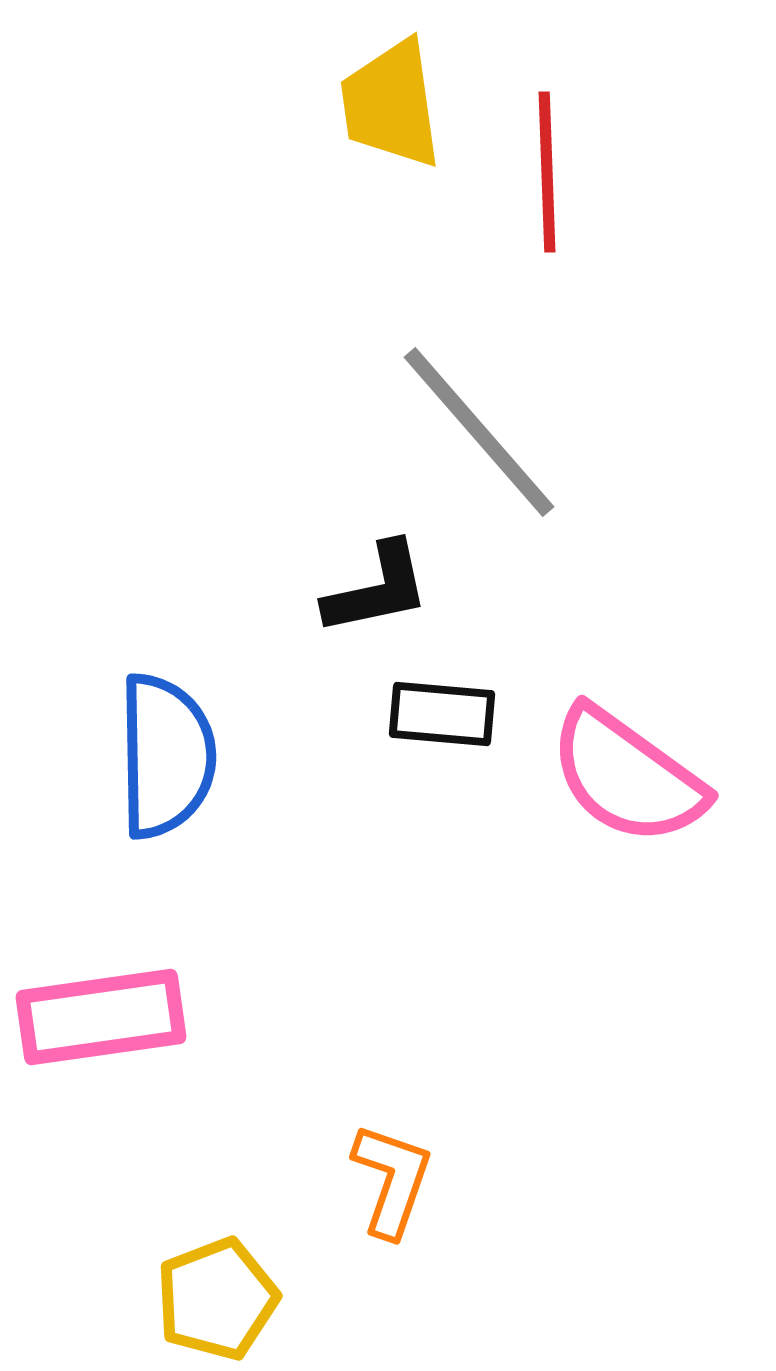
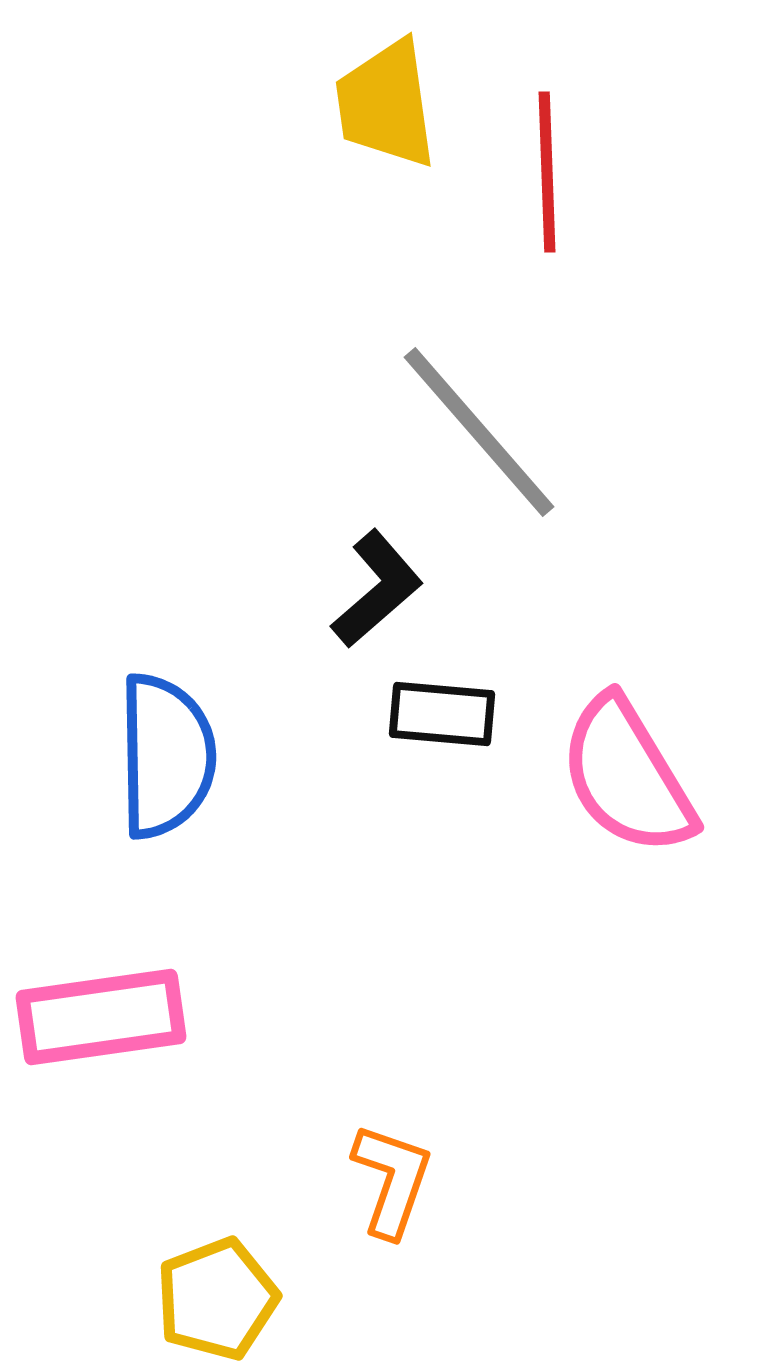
yellow trapezoid: moved 5 px left
black L-shape: rotated 29 degrees counterclockwise
pink semicircle: rotated 23 degrees clockwise
